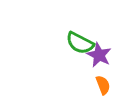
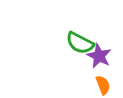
purple star: moved 1 px down
